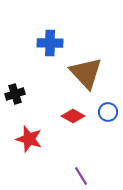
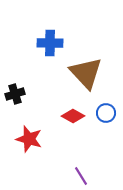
blue circle: moved 2 px left, 1 px down
